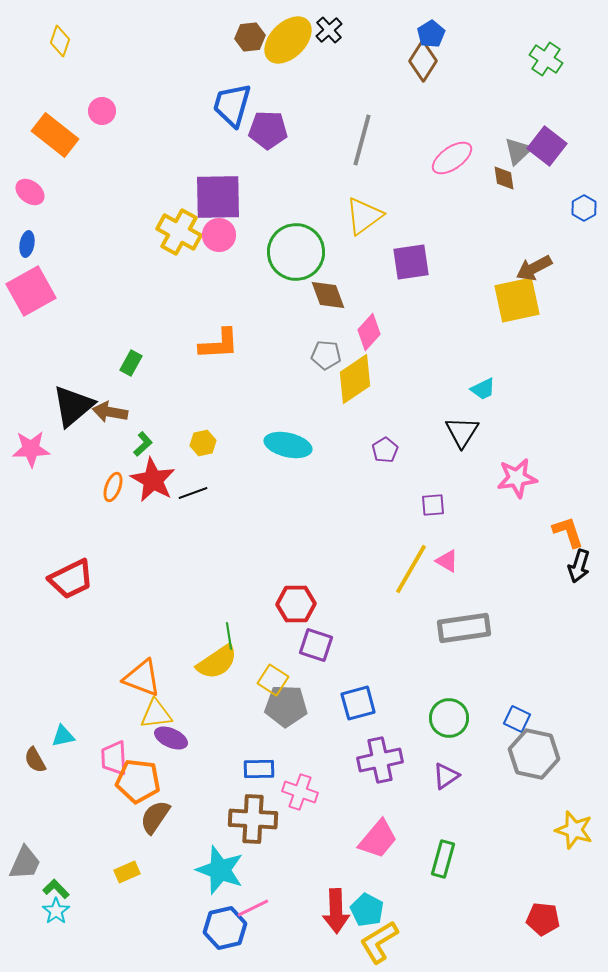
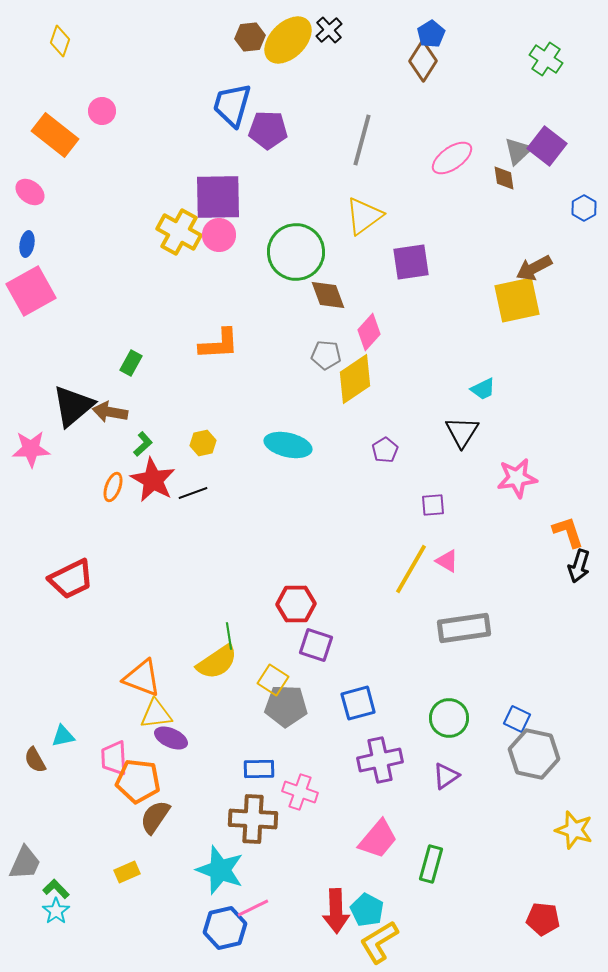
green rectangle at (443, 859): moved 12 px left, 5 px down
